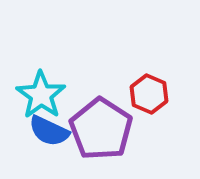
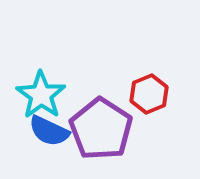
red hexagon: rotated 15 degrees clockwise
